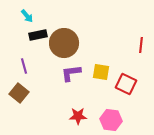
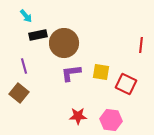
cyan arrow: moved 1 px left
